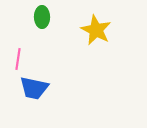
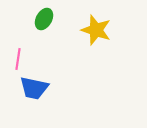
green ellipse: moved 2 px right, 2 px down; rotated 30 degrees clockwise
yellow star: rotated 8 degrees counterclockwise
